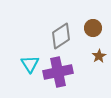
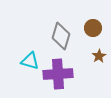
gray diamond: rotated 40 degrees counterclockwise
cyan triangle: moved 3 px up; rotated 42 degrees counterclockwise
purple cross: moved 2 px down; rotated 8 degrees clockwise
